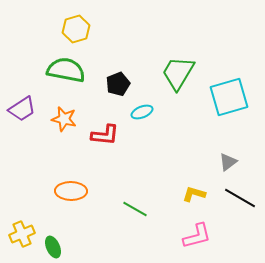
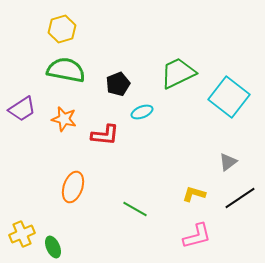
yellow hexagon: moved 14 px left
green trapezoid: rotated 33 degrees clockwise
cyan square: rotated 36 degrees counterclockwise
orange ellipse: moved 2 px right, 4 px up; rotated 72 degrees counterclockwise
black line: rotated 64 degrees counterclockwise
